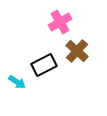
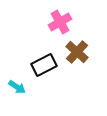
brown cross: moved 1 px down
cyan arrow: moved 5 px down
